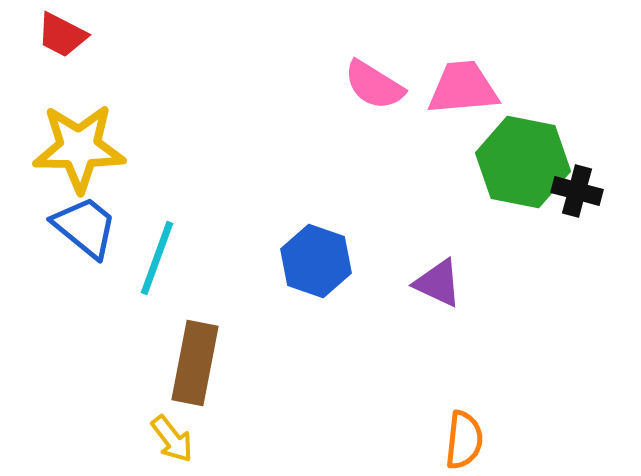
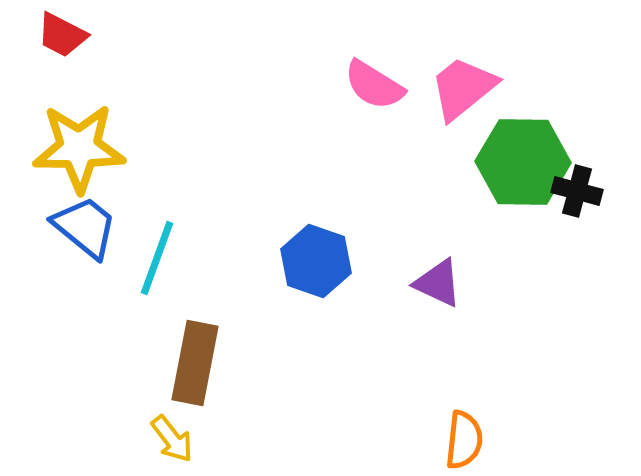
pink trapezoid: rotated 34 degrees counterclockwise
green hexagon: rotated 10 degrees counterclockwise
